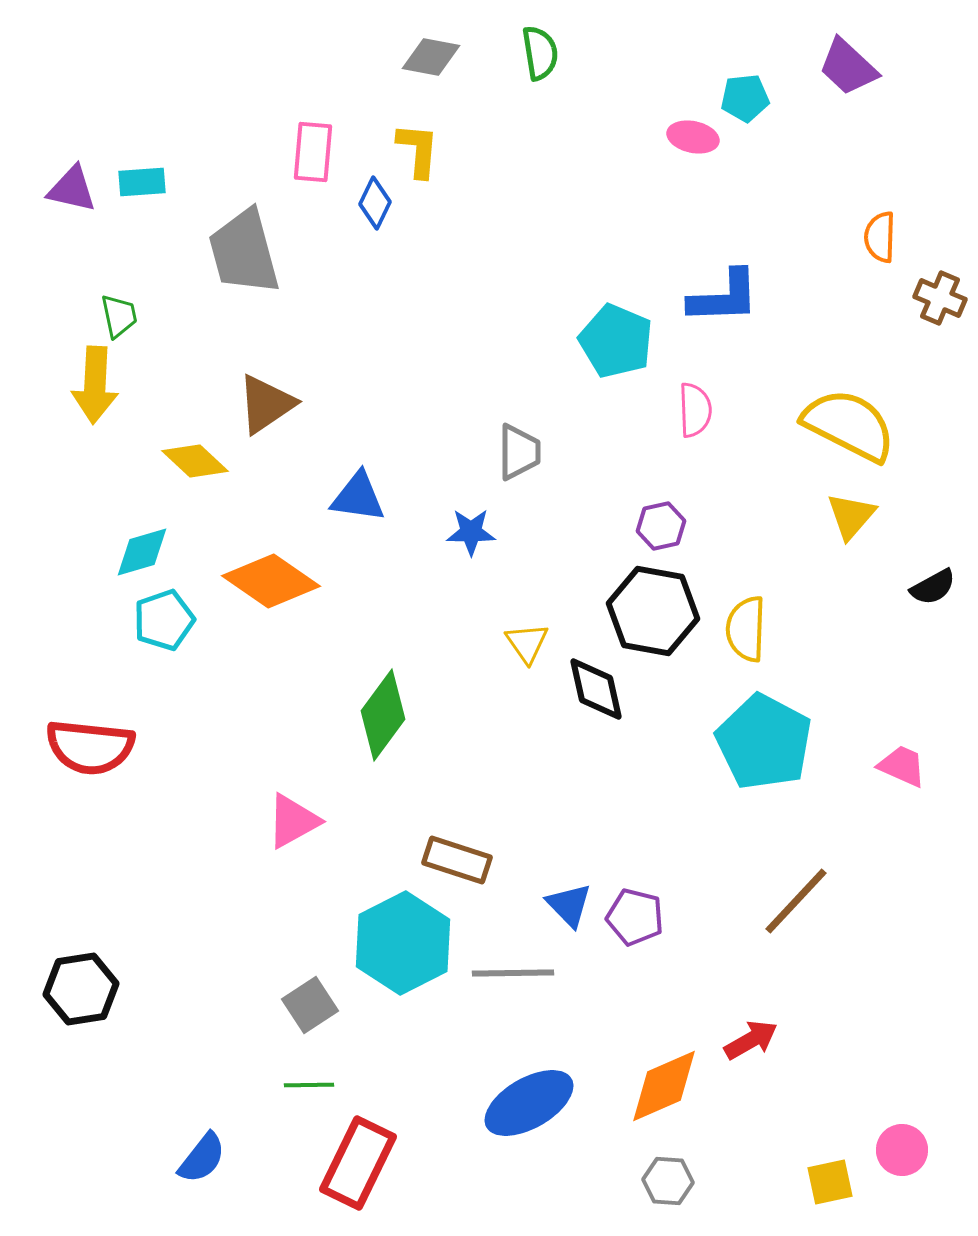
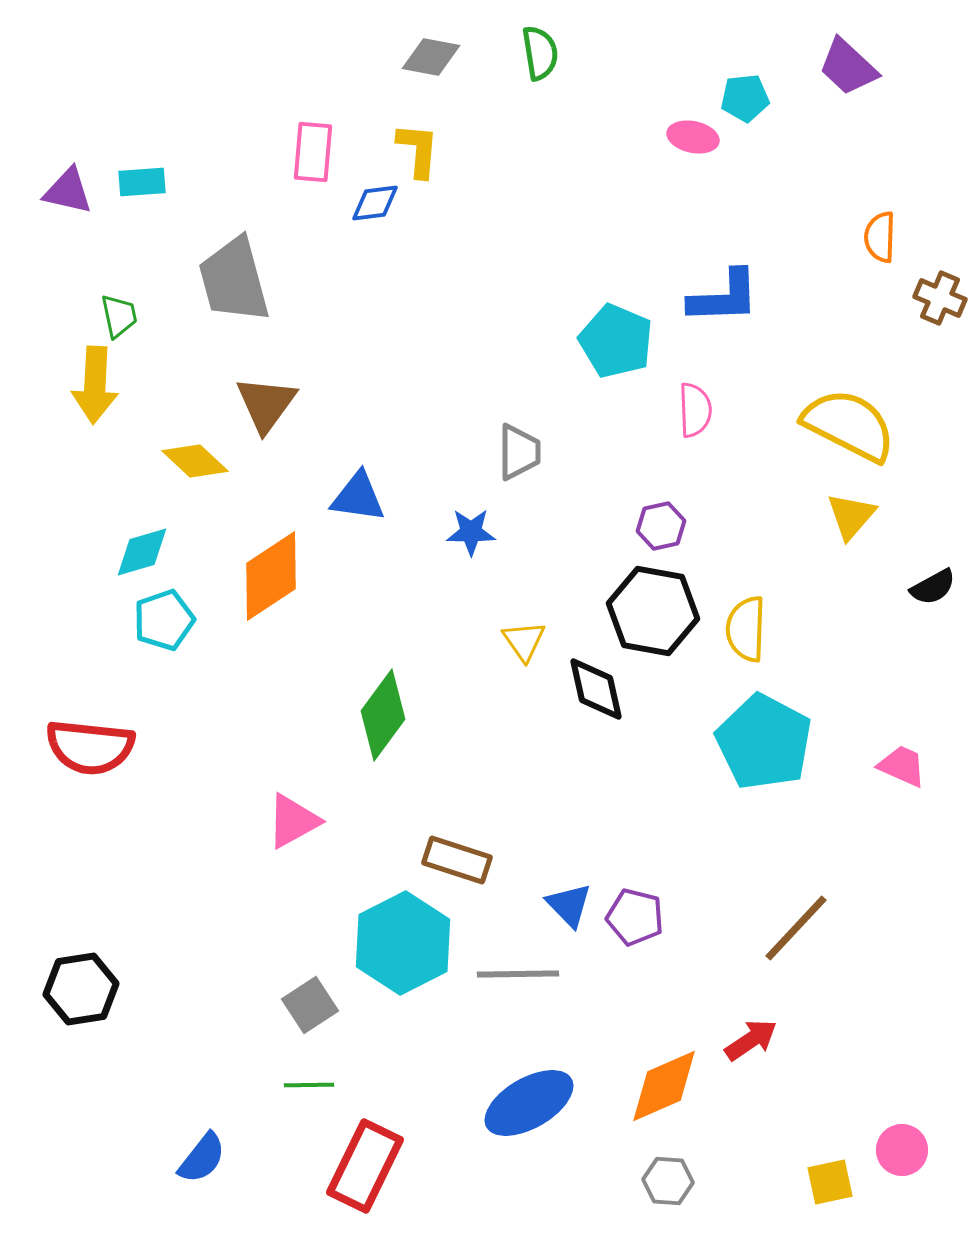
purple triangle at (72, 189): moved 4 px left, 2 px down
blue diamond at (375, 203): rotated 57 degrees clockwise
gray trapezoid at (244, 252): moved 10 px left, 28 px down
brown triangle at (266, 404): rotated 20 degrees counterclockwise
orange diamond at (271, 581): moved 5 px up; rotated 68 degrees counterclockwise
yellow triangle at (527, 643): moved 3 px left, 2 px up
brown line at (796, 901): moved 27 px down
gray line at (513, 973): moved 5 px right, 1 px down
red arrow at (751, 1040): rotated 4 degrees counterclockwise
red rectangle at (358, 1163): moved 7 px right, 3 px down
